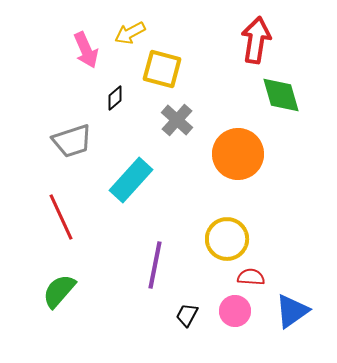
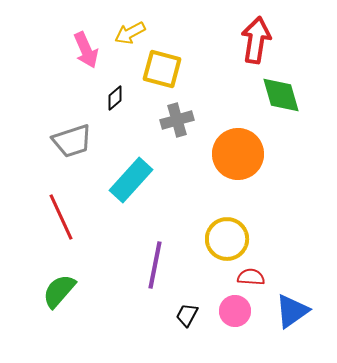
gray cross: rotated 32 degrees clockwise
